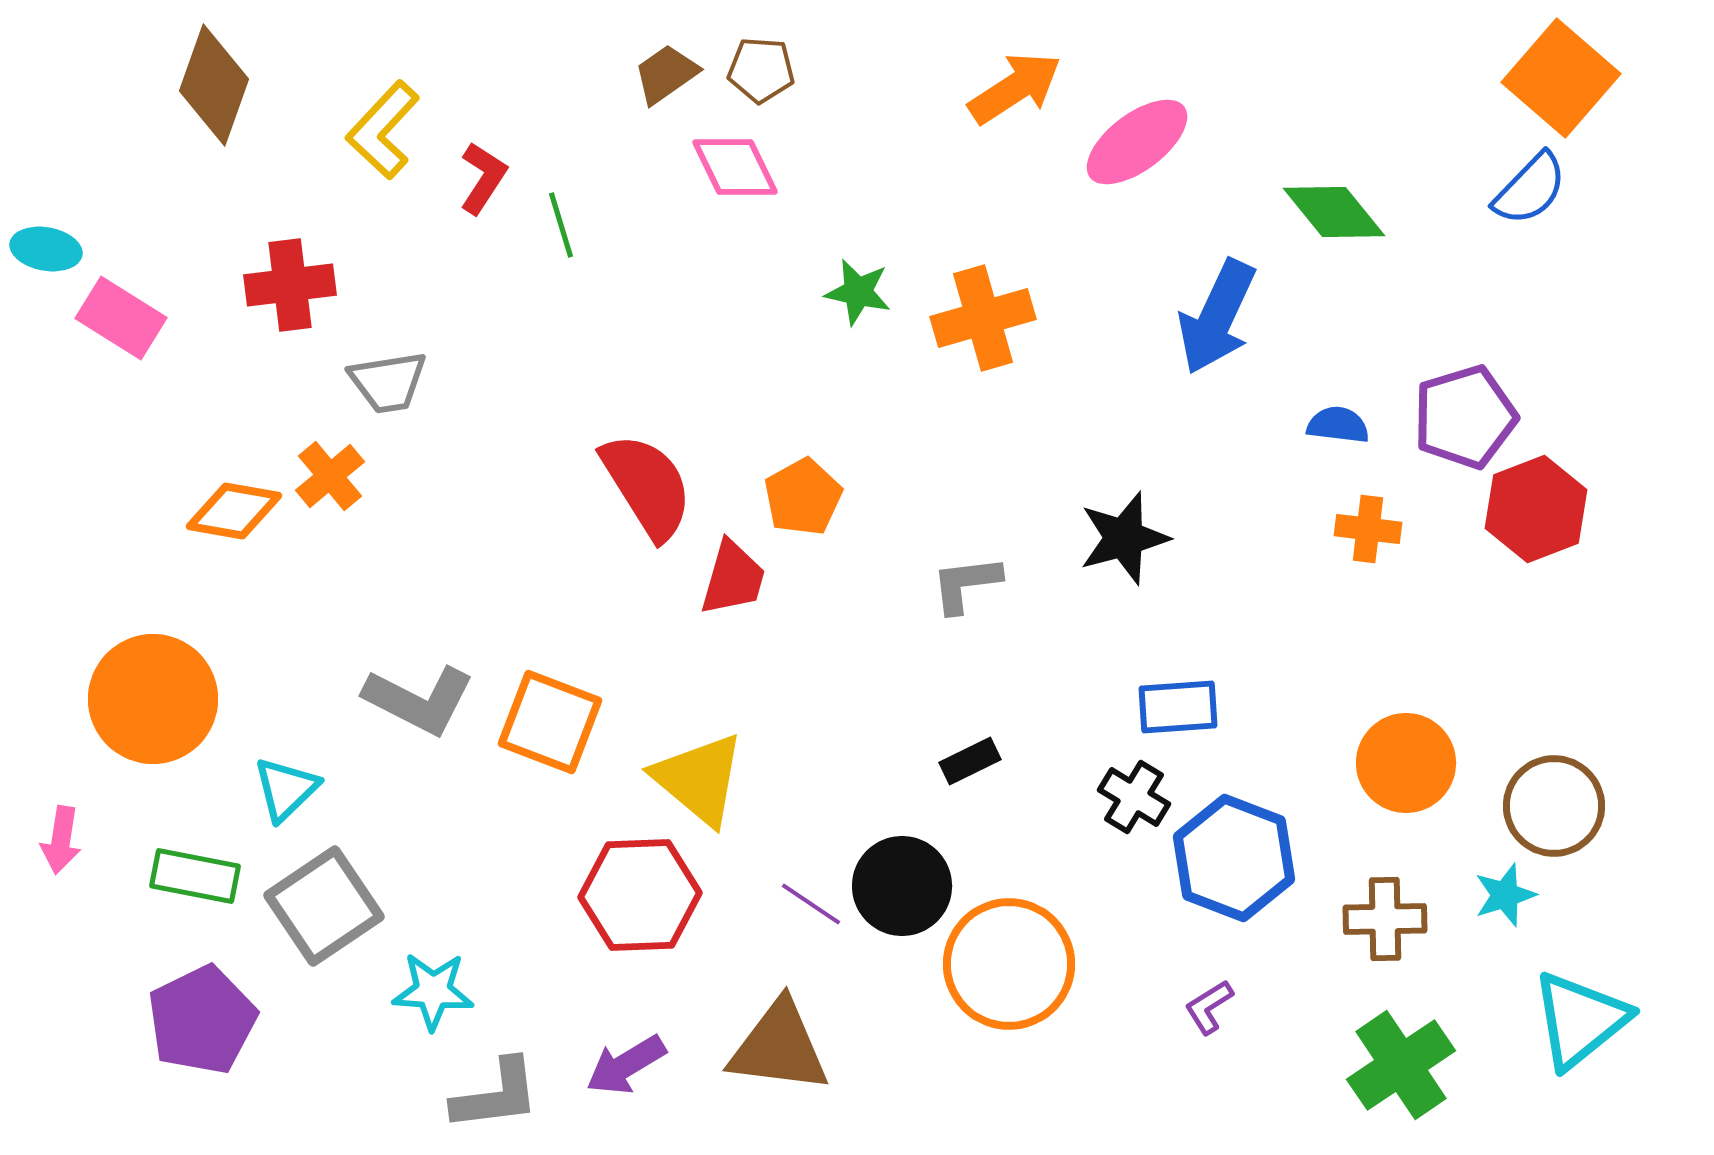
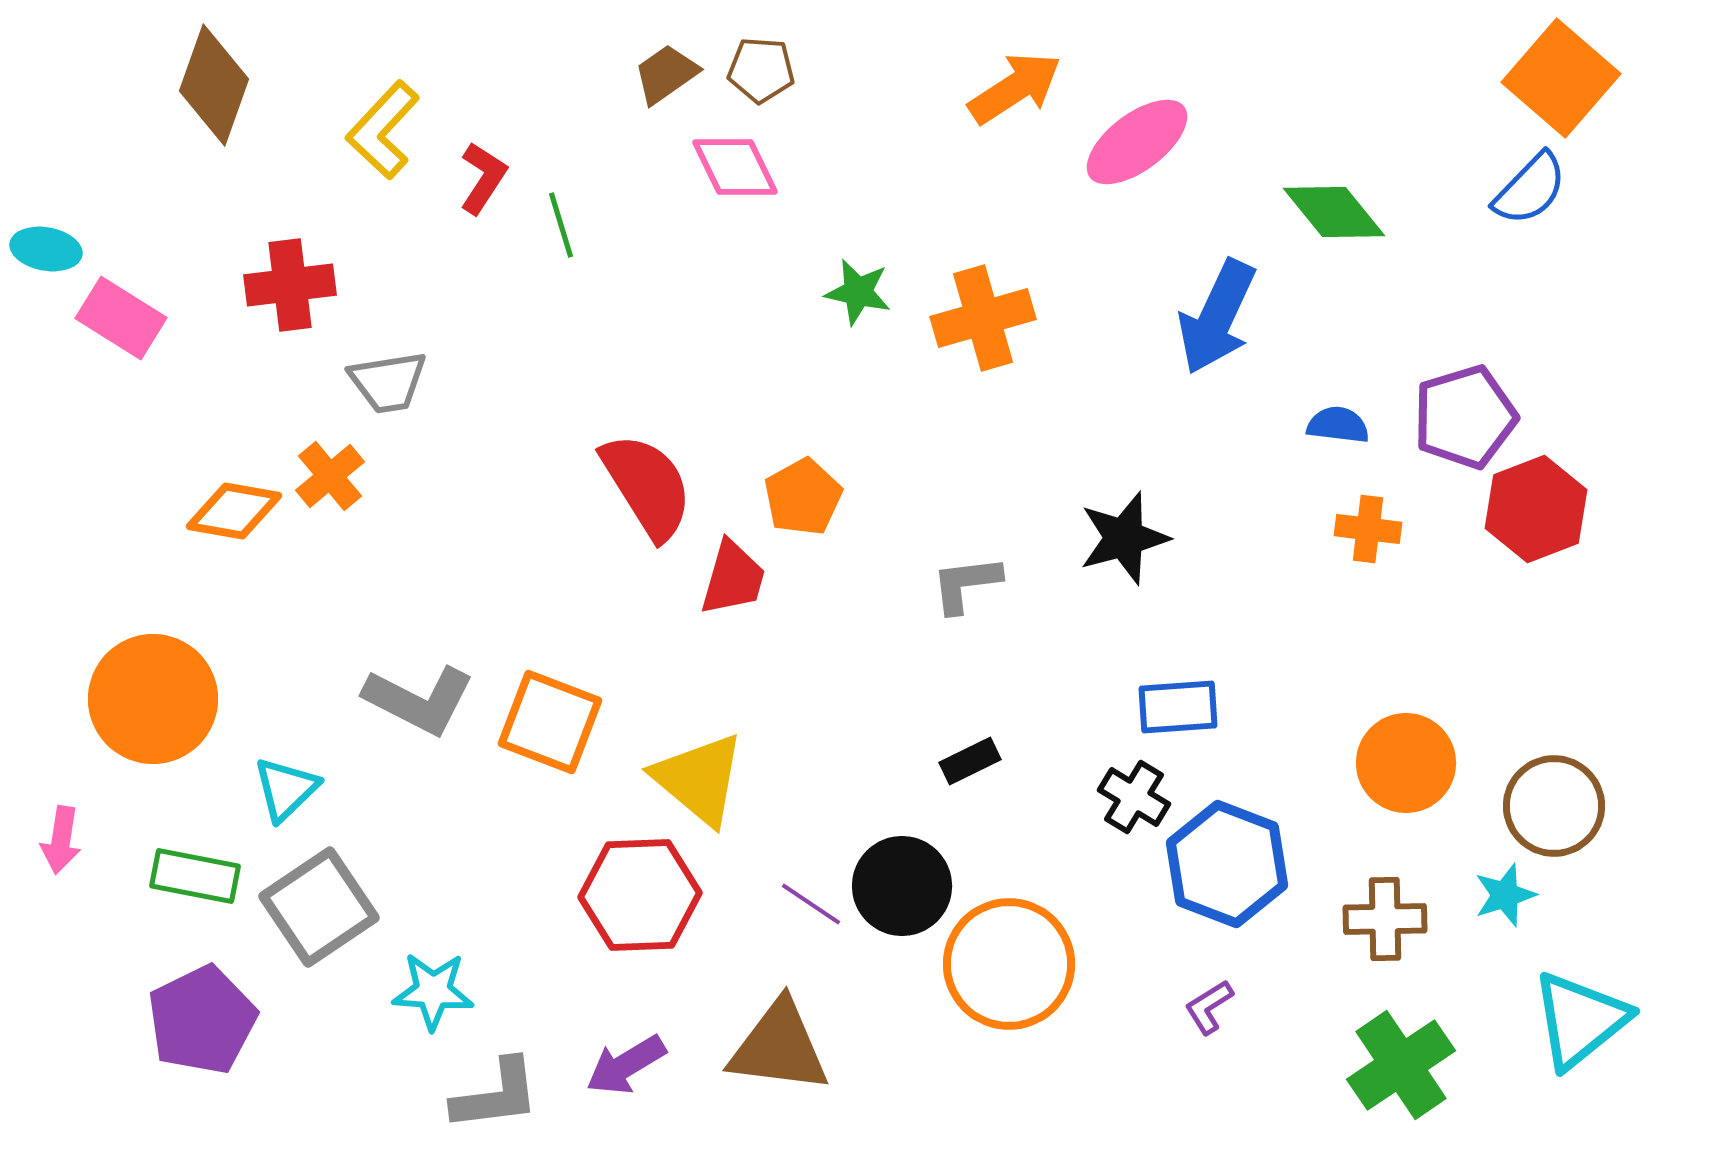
blue hexagon at (1234, 858): moved 7 px left, 6 px down
gray square at (324, 906): moved 5 px left, 1 px down
